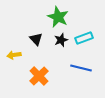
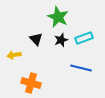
orange cross: moved 8 px left, 7 px down; rotated 30 degrees counterclockwise
